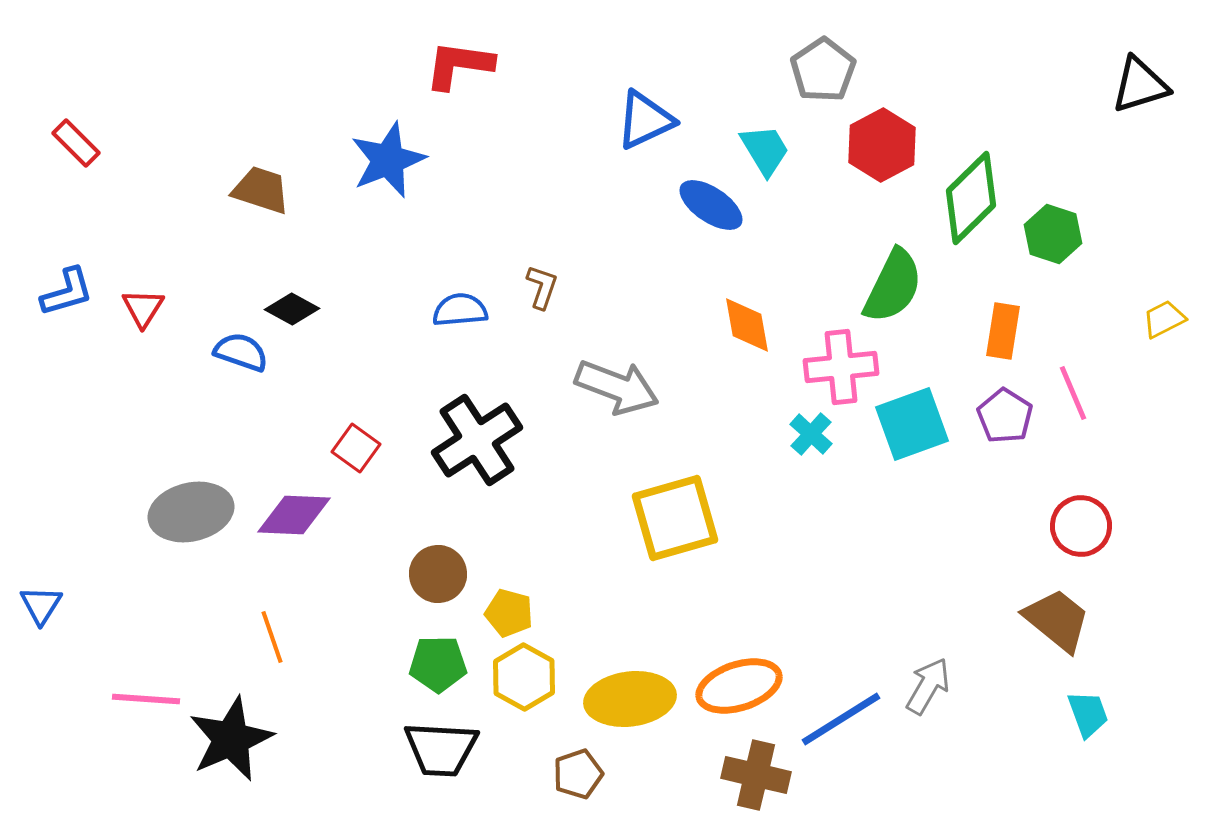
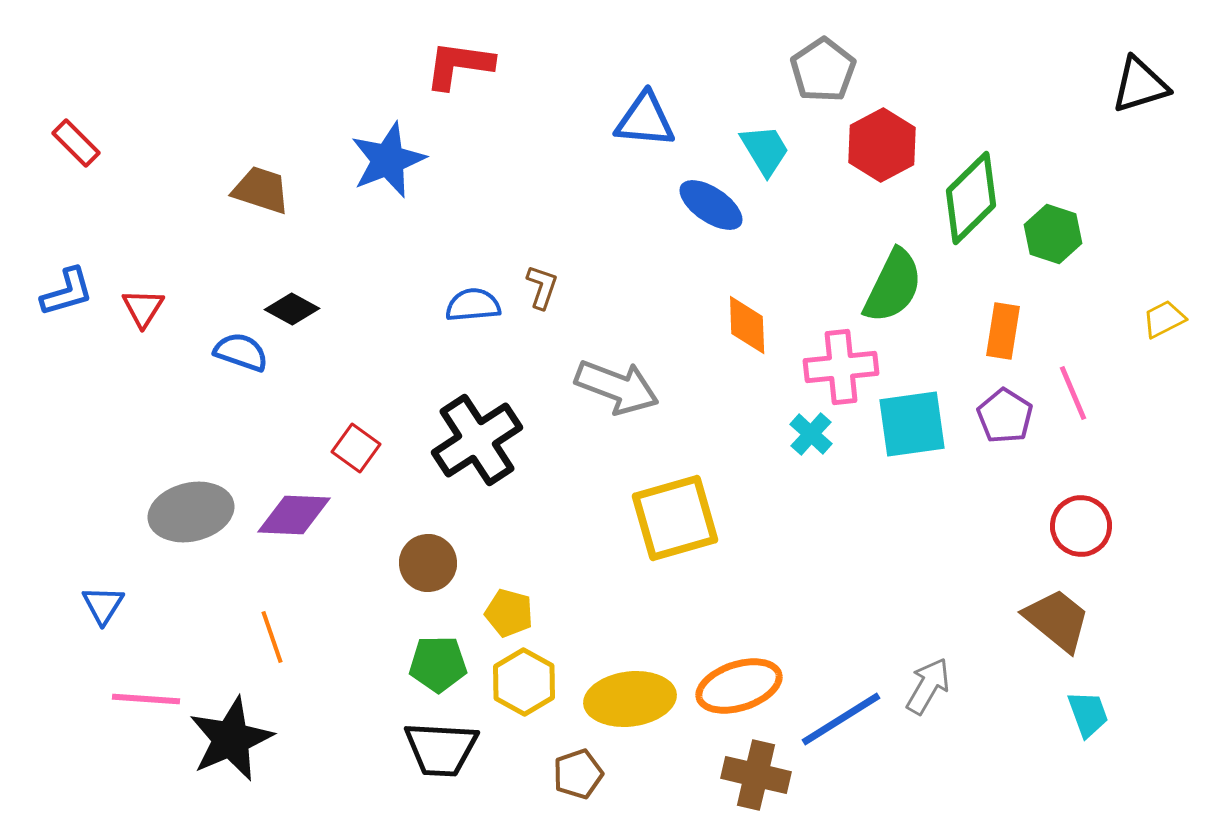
blue triangle at (645, 120): rotated 30 degrees clockwise
blue semicircle at (460, 310): moved 13 px right, 5 px up
orange diamond at (747, 325): rotated 8 degrees clockwise
cyan square at (912, 424): rotated 12 degrees clockwise
brown circle at (438, 574): moved 10 px left, 11 px up
blue triangle at (41, 605): moved 62 px right
yellow hexagon at (524, 677): moved 5 px down
